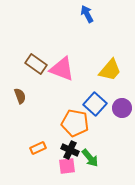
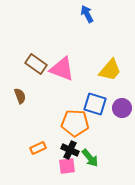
blue square: rotated 25 degrees counterclockwise
orange pentagon: rotated 8 degrees counterclockwise
